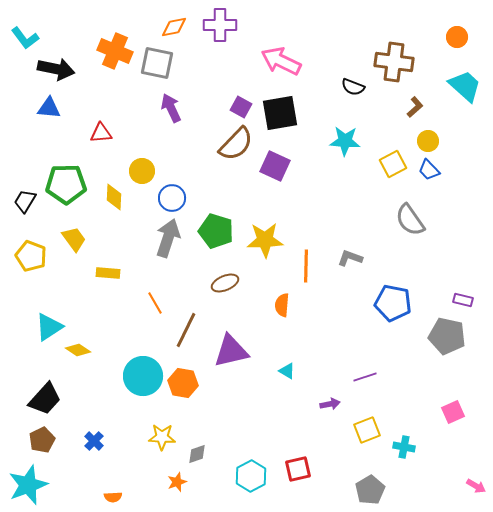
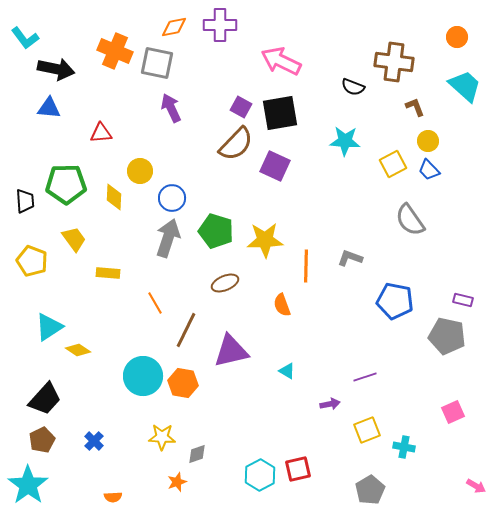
brown L-shape at (415, 107): rotated 70 degrees counterclockwise
yellow circle at (142, 171): moved 2 px left
black trapezoid at (25, 201): rotated 145 degrees clockwise
yellow pentagon at (31, 256): moved 1 px right, 5 px down
blue pentagon at (393, 303): moved 2 px right, 2 px up
orange semicircle at (282, 305): rotated 25 degrees counterclockwise
cyan hexagon at (251, 476): moved 9 px right, 1 px up
cyan star at (28, 485): rotated 15 degrees counterclockwise
